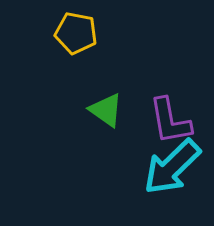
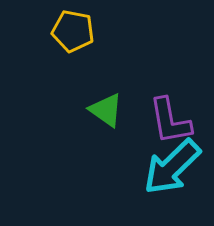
yellow pentagon: moved 3 px left, 2 px up
